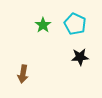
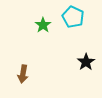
cyan pentagon: moved 2 px left, 7 px up
black star: moved 6 px right, 5 px down; rotated 30 degrees counterclockwise
